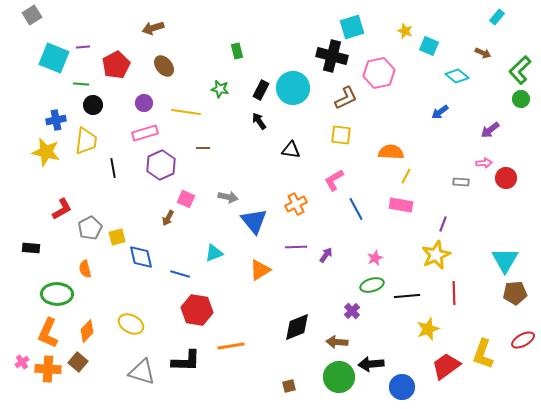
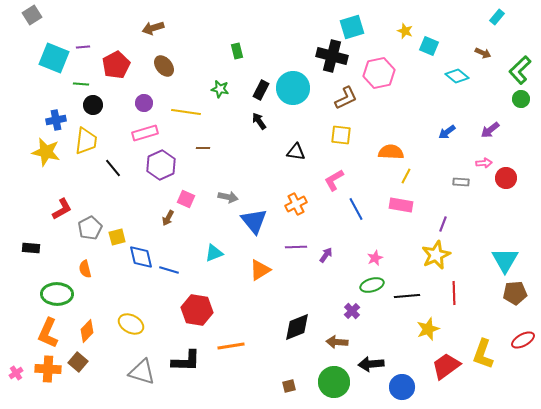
blue arrow at (440, 112): moved 7 px right, 20 px down
black triangle at (291, 150): moved 5 px right, 2 px down
black line at (113, 168): rotated 30 degrees counterclockwise
blue line at (180, 274): moved 11 px left, 4 px up
pink cross at (22, 362): moved 6 px left, 11 px down
green circle at (339, 377): moved 5 px left, 5 px down
